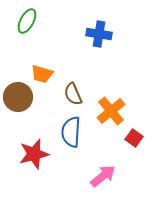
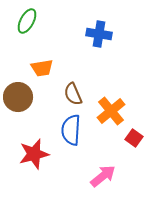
orange trapezoid: moved 6 px up; rotated 25 degrees counterclockwise
blue semicircle: moved 2 px up
